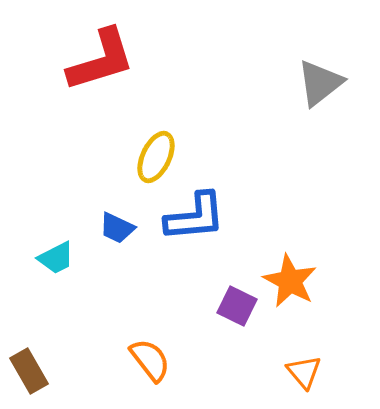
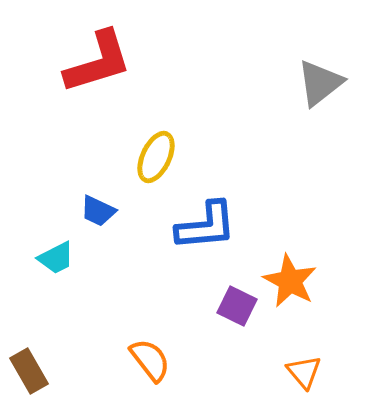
red L-shape: moved 3 px left, 2 px down
blue L-shape: moved 11 px right, 9 px down
blue trapezoid: moved 19 px left, 17 px up
